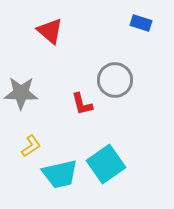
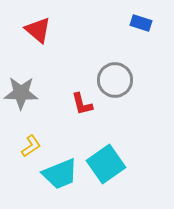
red triangle: moved 12 px left, 1 px up
cyan trapezoid: rotated 9 degrees counterclockwise
